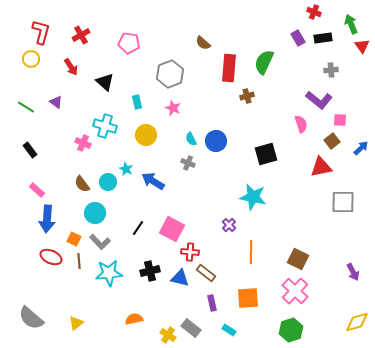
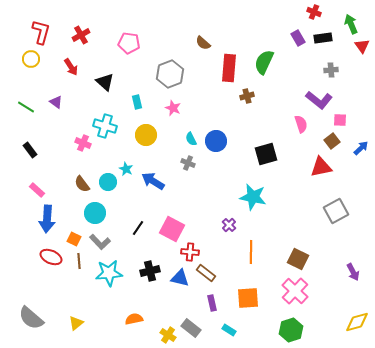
gray square at (343, 202): moved 7 px left, 9 px down; rotated 30 degrees counterclockwise
